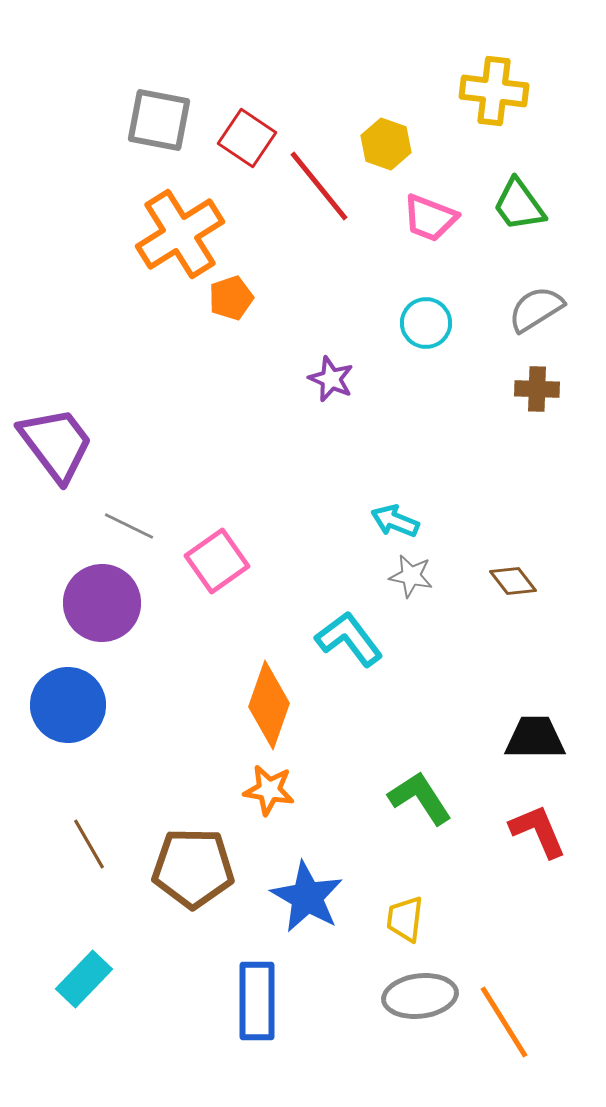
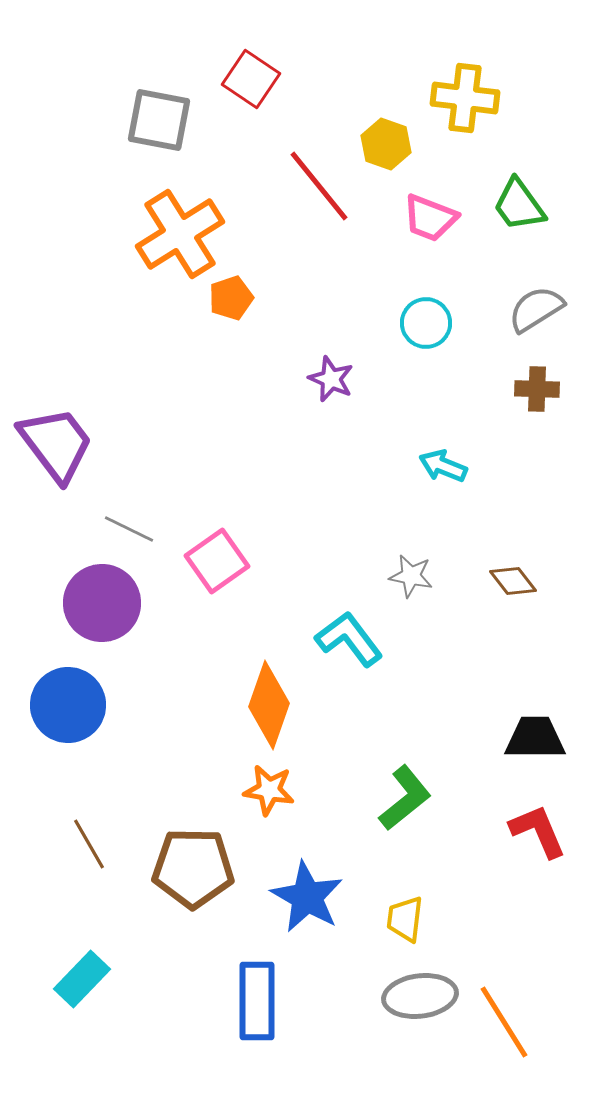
yellow cross: moved 29 px left, 7 px down
red square: moved 4 px right, 59 px up
cyan arrow: moved 48 px right, 55 px up
gray line: moved 3 px down
green L-shape: moved 15 px left; rotated 84 degrees clockwise
cyan rectangle: moved 2 px left
